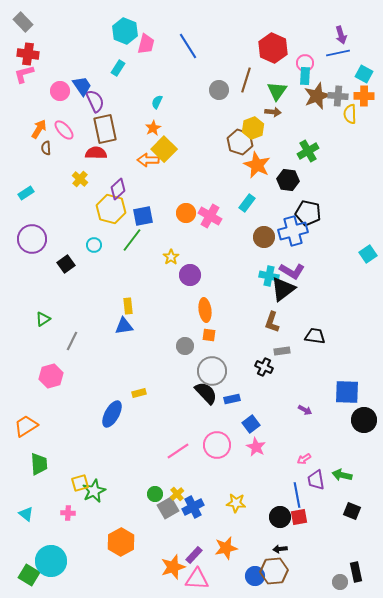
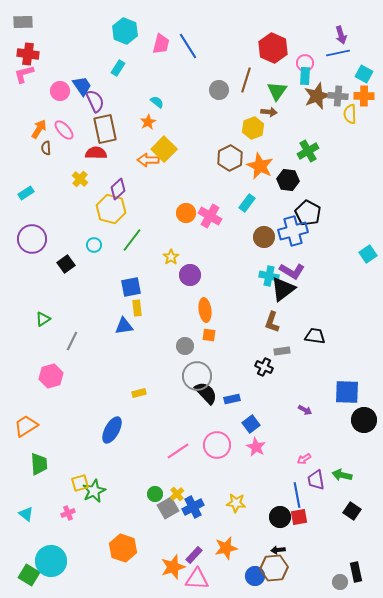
gray rectangle at (23, 22): rotated 48 degrees counterclockwise
pink trapezoid at (146, 44): moved 15 px right
cyan semicircle at (157, 102): rotated 104 degrees clockwise
brown arrow at (273, 112): moved 4 px left
orange star at (153, 128): moved 5 px left, 6 px up
brown hexagon at (240, 142): moved 10 px left, 16 px down; rotated 15 degrees clockwise
orange star at (257, 165): moved 3 px right, 1 px down
black pentagon at (308, 213): rotated 15 degrees clockwise
blue square at (143, 216): moved 12 px left, 71 px down
yellow rectangle at (128, 306): moved 9 px right, 2 px down
gray circle at (212, 371): moved 15 px left, 5 px down
blue ellipse at (112, 414): moved 16 px down
black square at (352, 511): rotated 12 degrees clockwise
pink cross at (68, 513): rotated 24 degrees counterclockwise
orange hexagon at (121, 542): moved 2 px right, 6 px down; rotated 12 degrees counterclockwise
black arrow at (280, 549): moved 2 px left, 1 px down
brown hexagon at (274, 571): moved 3 px up
